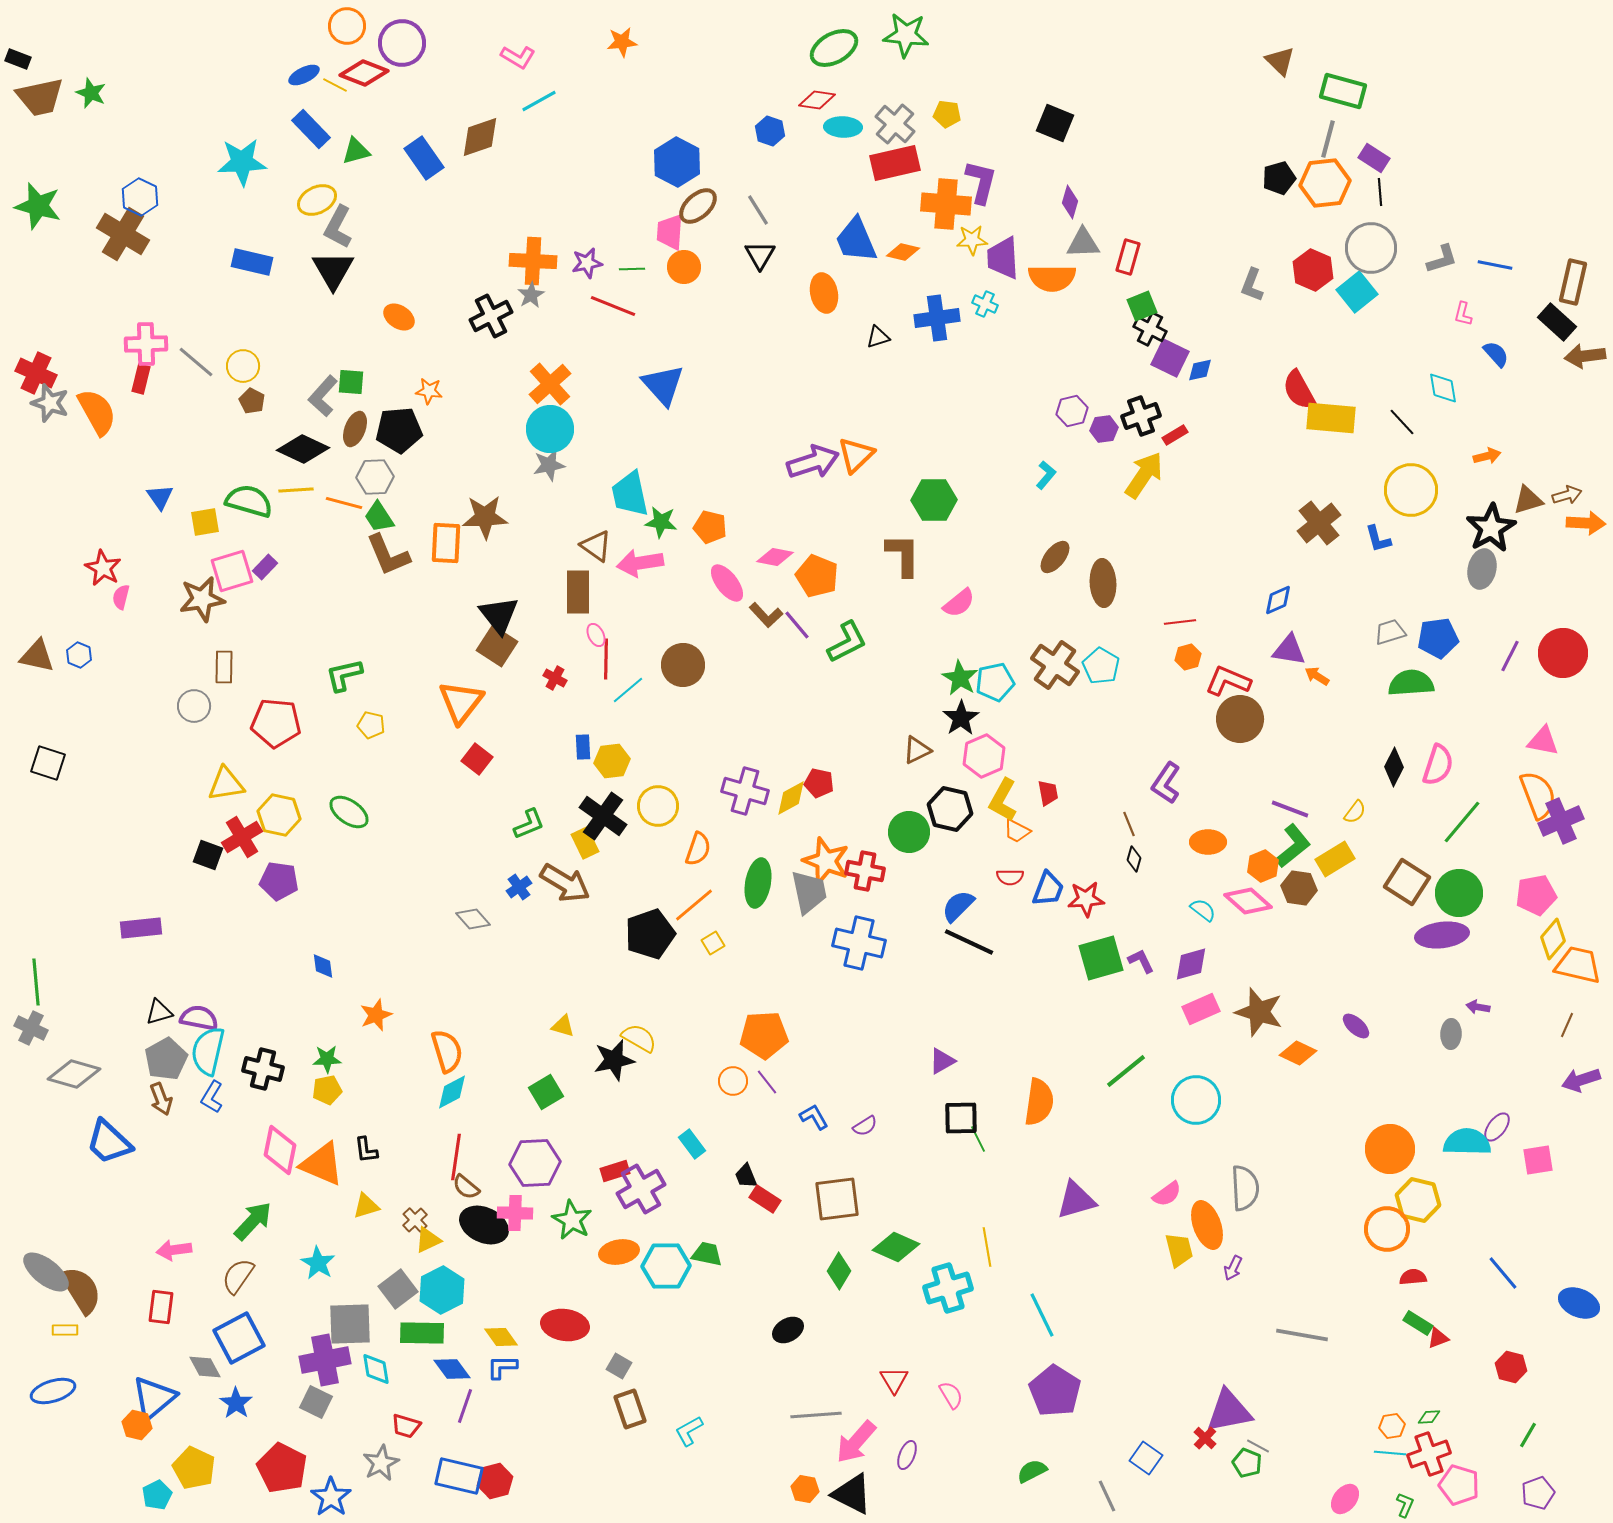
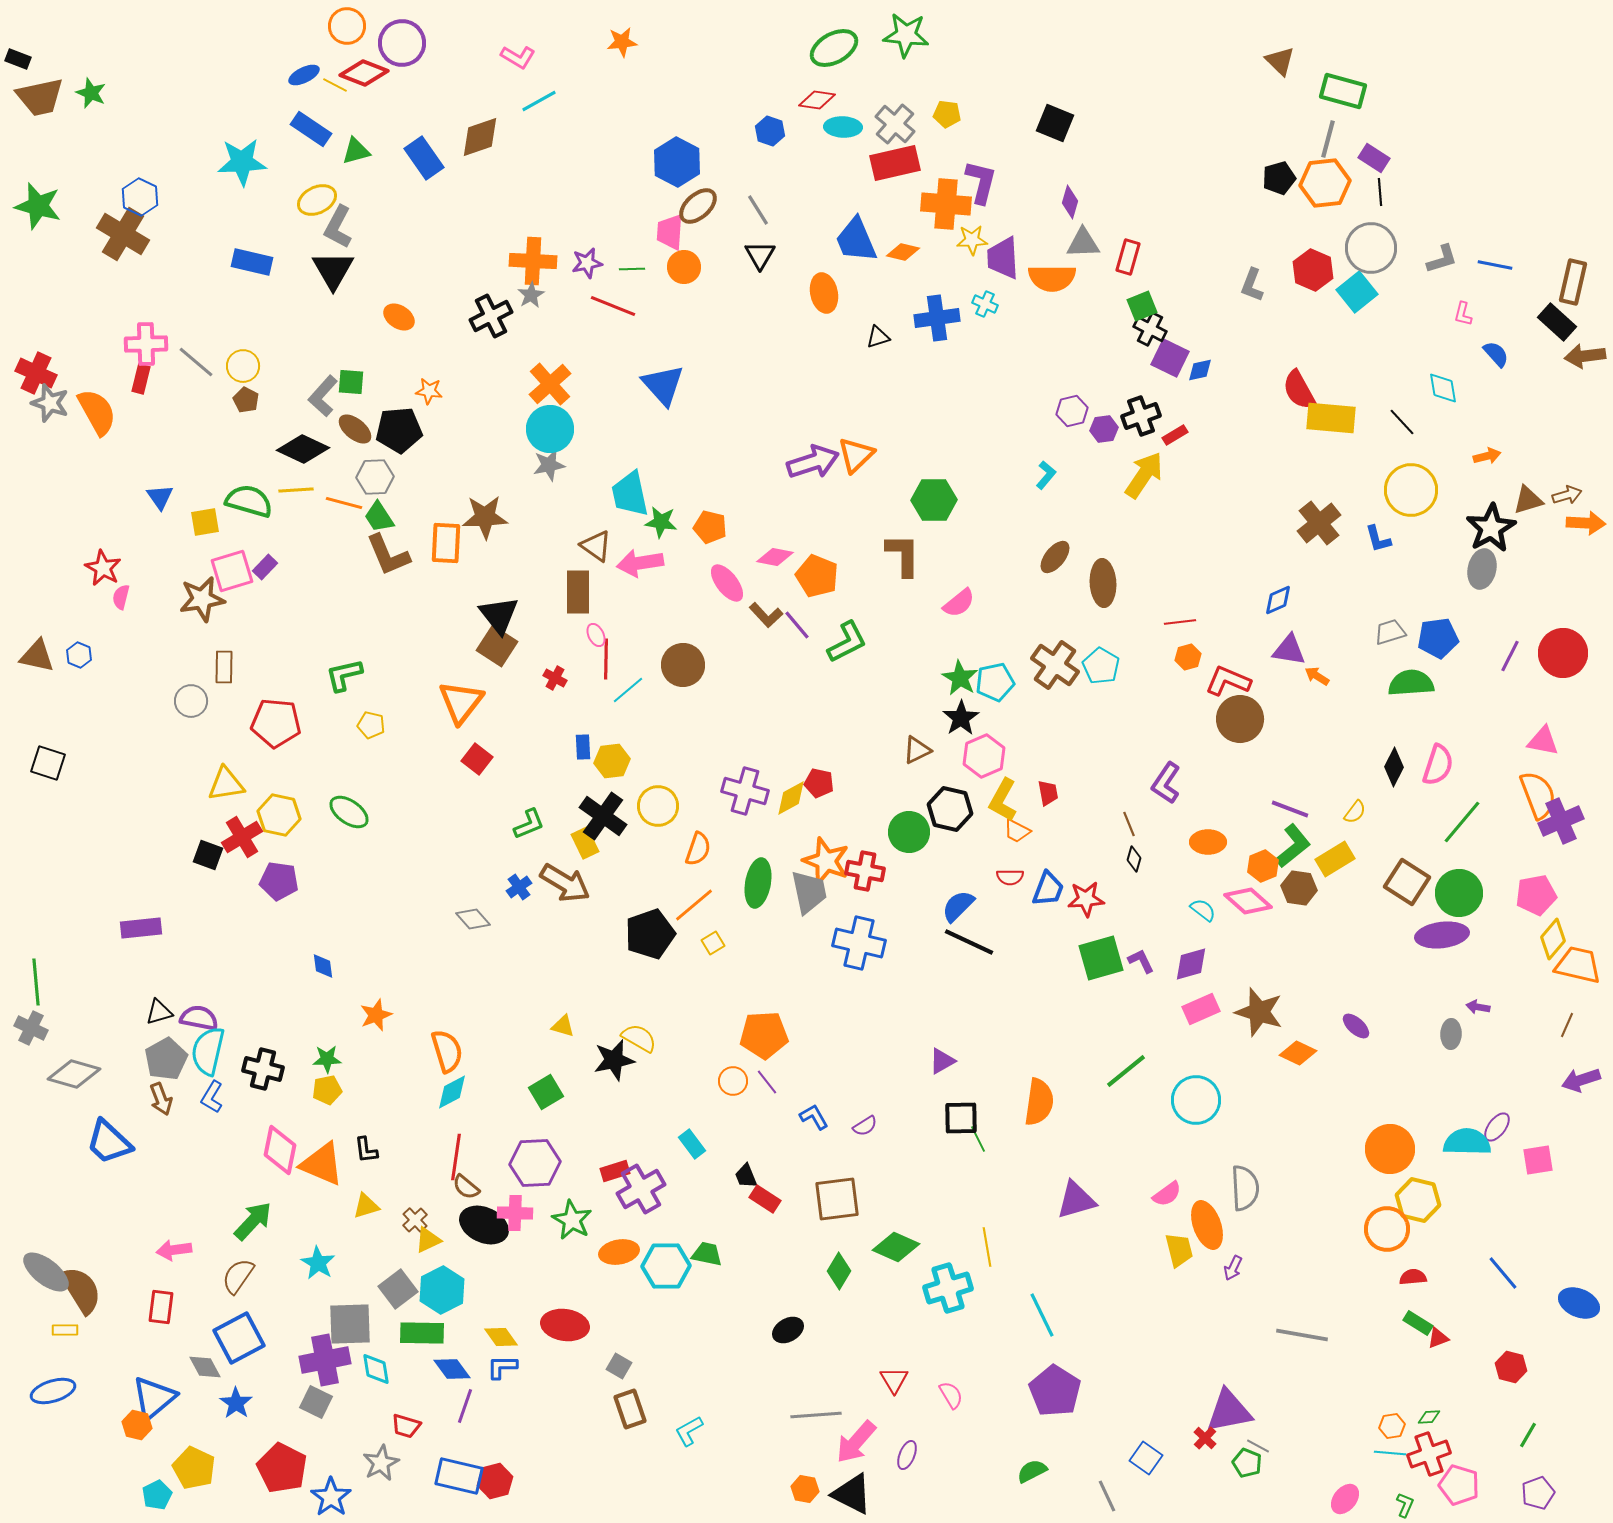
blue rectangle at (311, 129): rotated 12 degrees counterclockwise
brown pentagon at (252, 401): moved 6 px left, 1 px up
brown ellipse at (355, 429): rotated 72 degrees counterclockwise
gray circle at (194, 706): moved 3 px left, 5 px up
